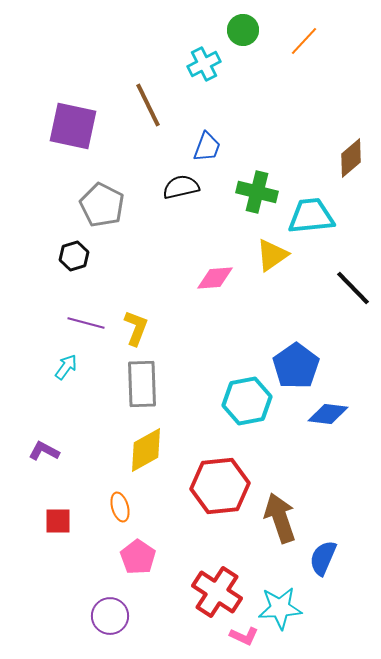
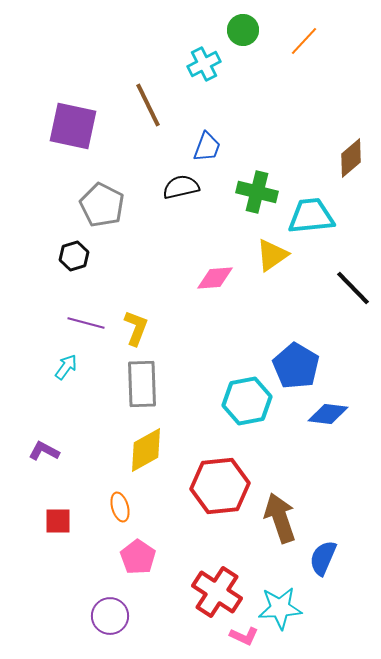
blue pentagon: rotated 6 degrees counterclockwise
